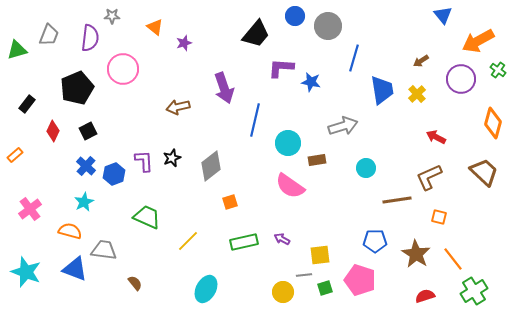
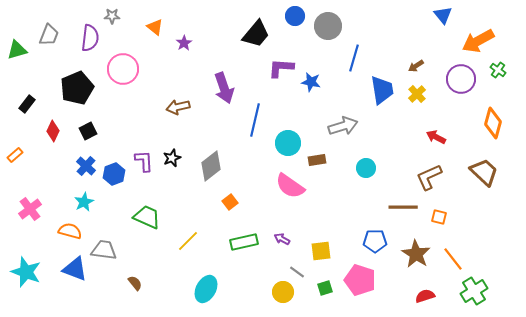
purple star at (184, 43): rotated 14 degrees counterclockwise
brown arrow at (421, 61): moved 5 px left, 5 px down
brown line at (397, 200): moved 6 px right, 7 px down; rotated 8 degrees clockwise
orange square at (230, 202): rotated 21 degrees counterclockwise
yellow square at (320, 255): moved 1 px right, 4 px up
gray line at (304, 275): moved 7 px left, 3 px up; rotated 42 degrees clockwise
